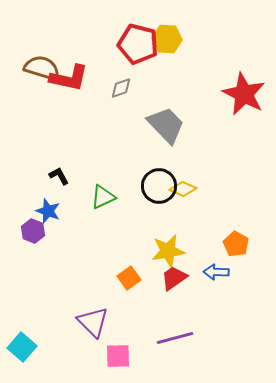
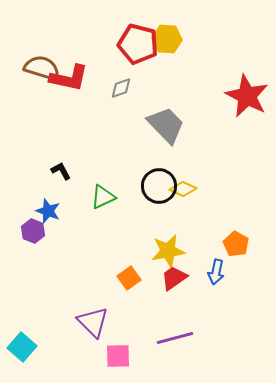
red star: moved 3 px right, 2 px down
black L-shape: moved 2 px right, 5 px up
blue arrow: rotated 80 degrees counterclockwise
